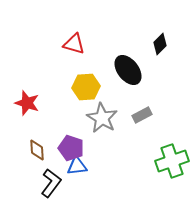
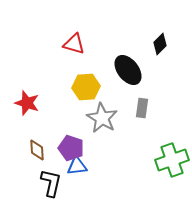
gray rectangle: moved 7 px up; rotated 54 degrees counterclockwise
green cross: moved 1 px up
black L-shape: rotated 24 degrees counterclockwise
